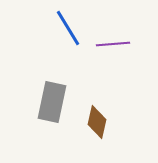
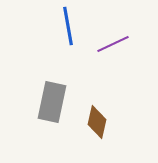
blue line: moved 2 px up; rotated 21 degrees clockwise
purple line: rotated 20 degrees counterclockwise
